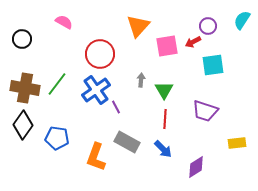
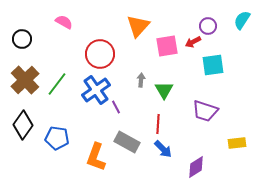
brown cross: moved 8 px up; rotated 36 degrees clockwise
red line: moved 7 px left, 5 px down
